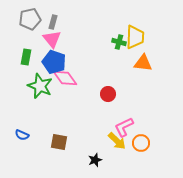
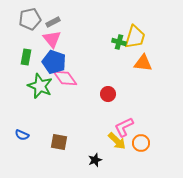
gray rectangle: rotated 48 degrees clockwise
yellow trapezoid: rotated 15 degrees clockwise
